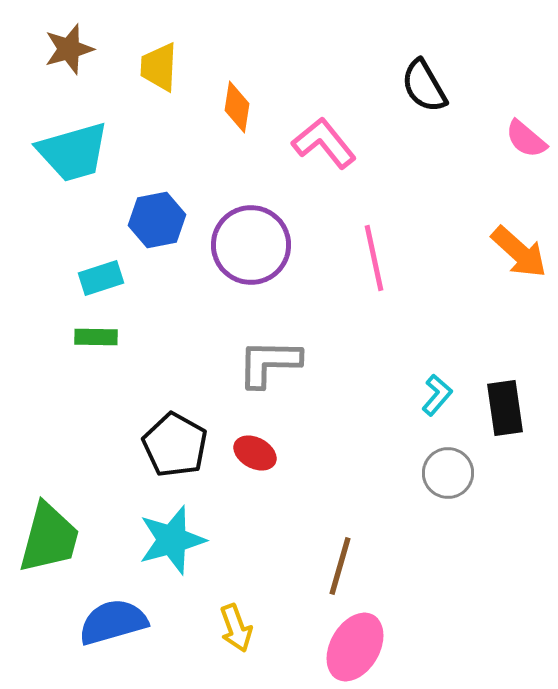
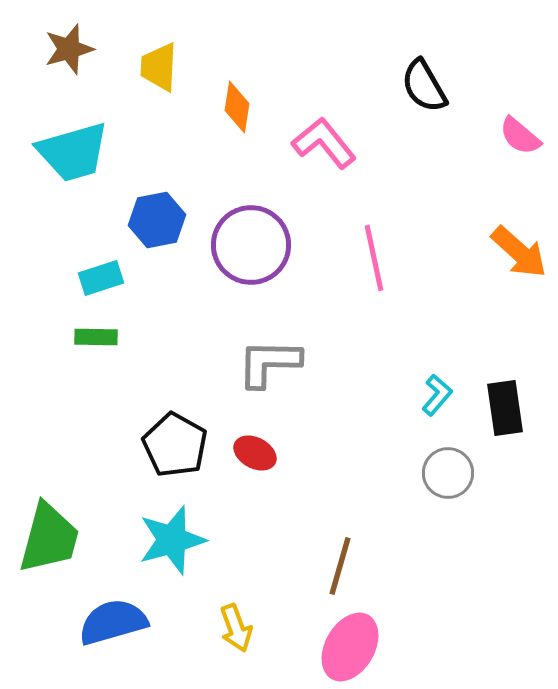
pink semicircle: moved 6 px left, 3 px up
pink ellipse: moved 5 px left
